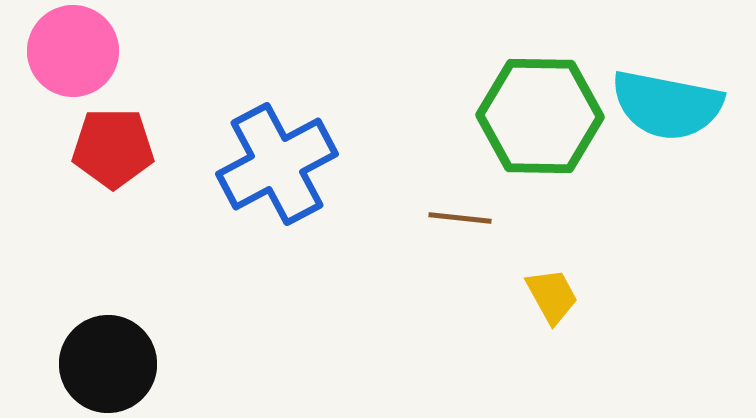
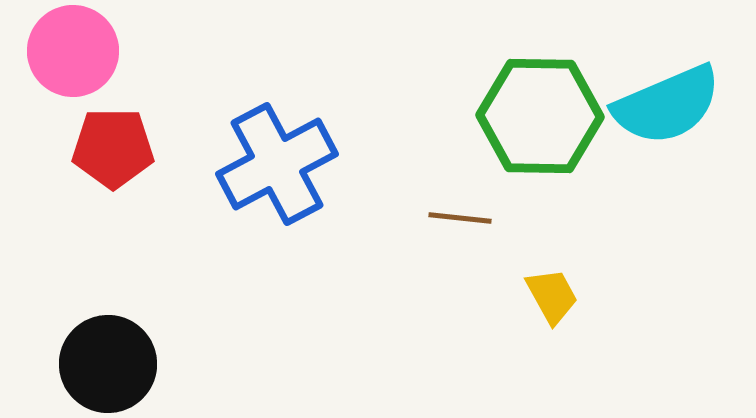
cyan semicircle: rotated 34 degrees counterclockwise
